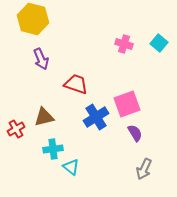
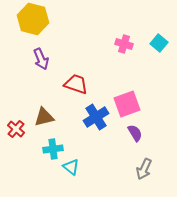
red cross: rotated 18 degrees counterclockwise
